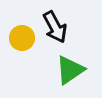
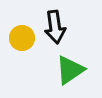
black arrow: rotated 20 degrees clockwise
